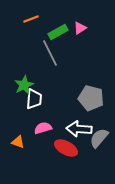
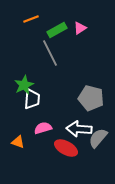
green rectangle: moved 1 px left, 2 px up
white trapezoid: moved 2 px left
gray semicircle: moved 1 px left
